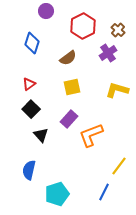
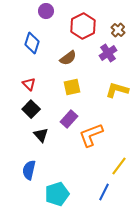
red triangle: rotated 40 degrees counterclockwise
